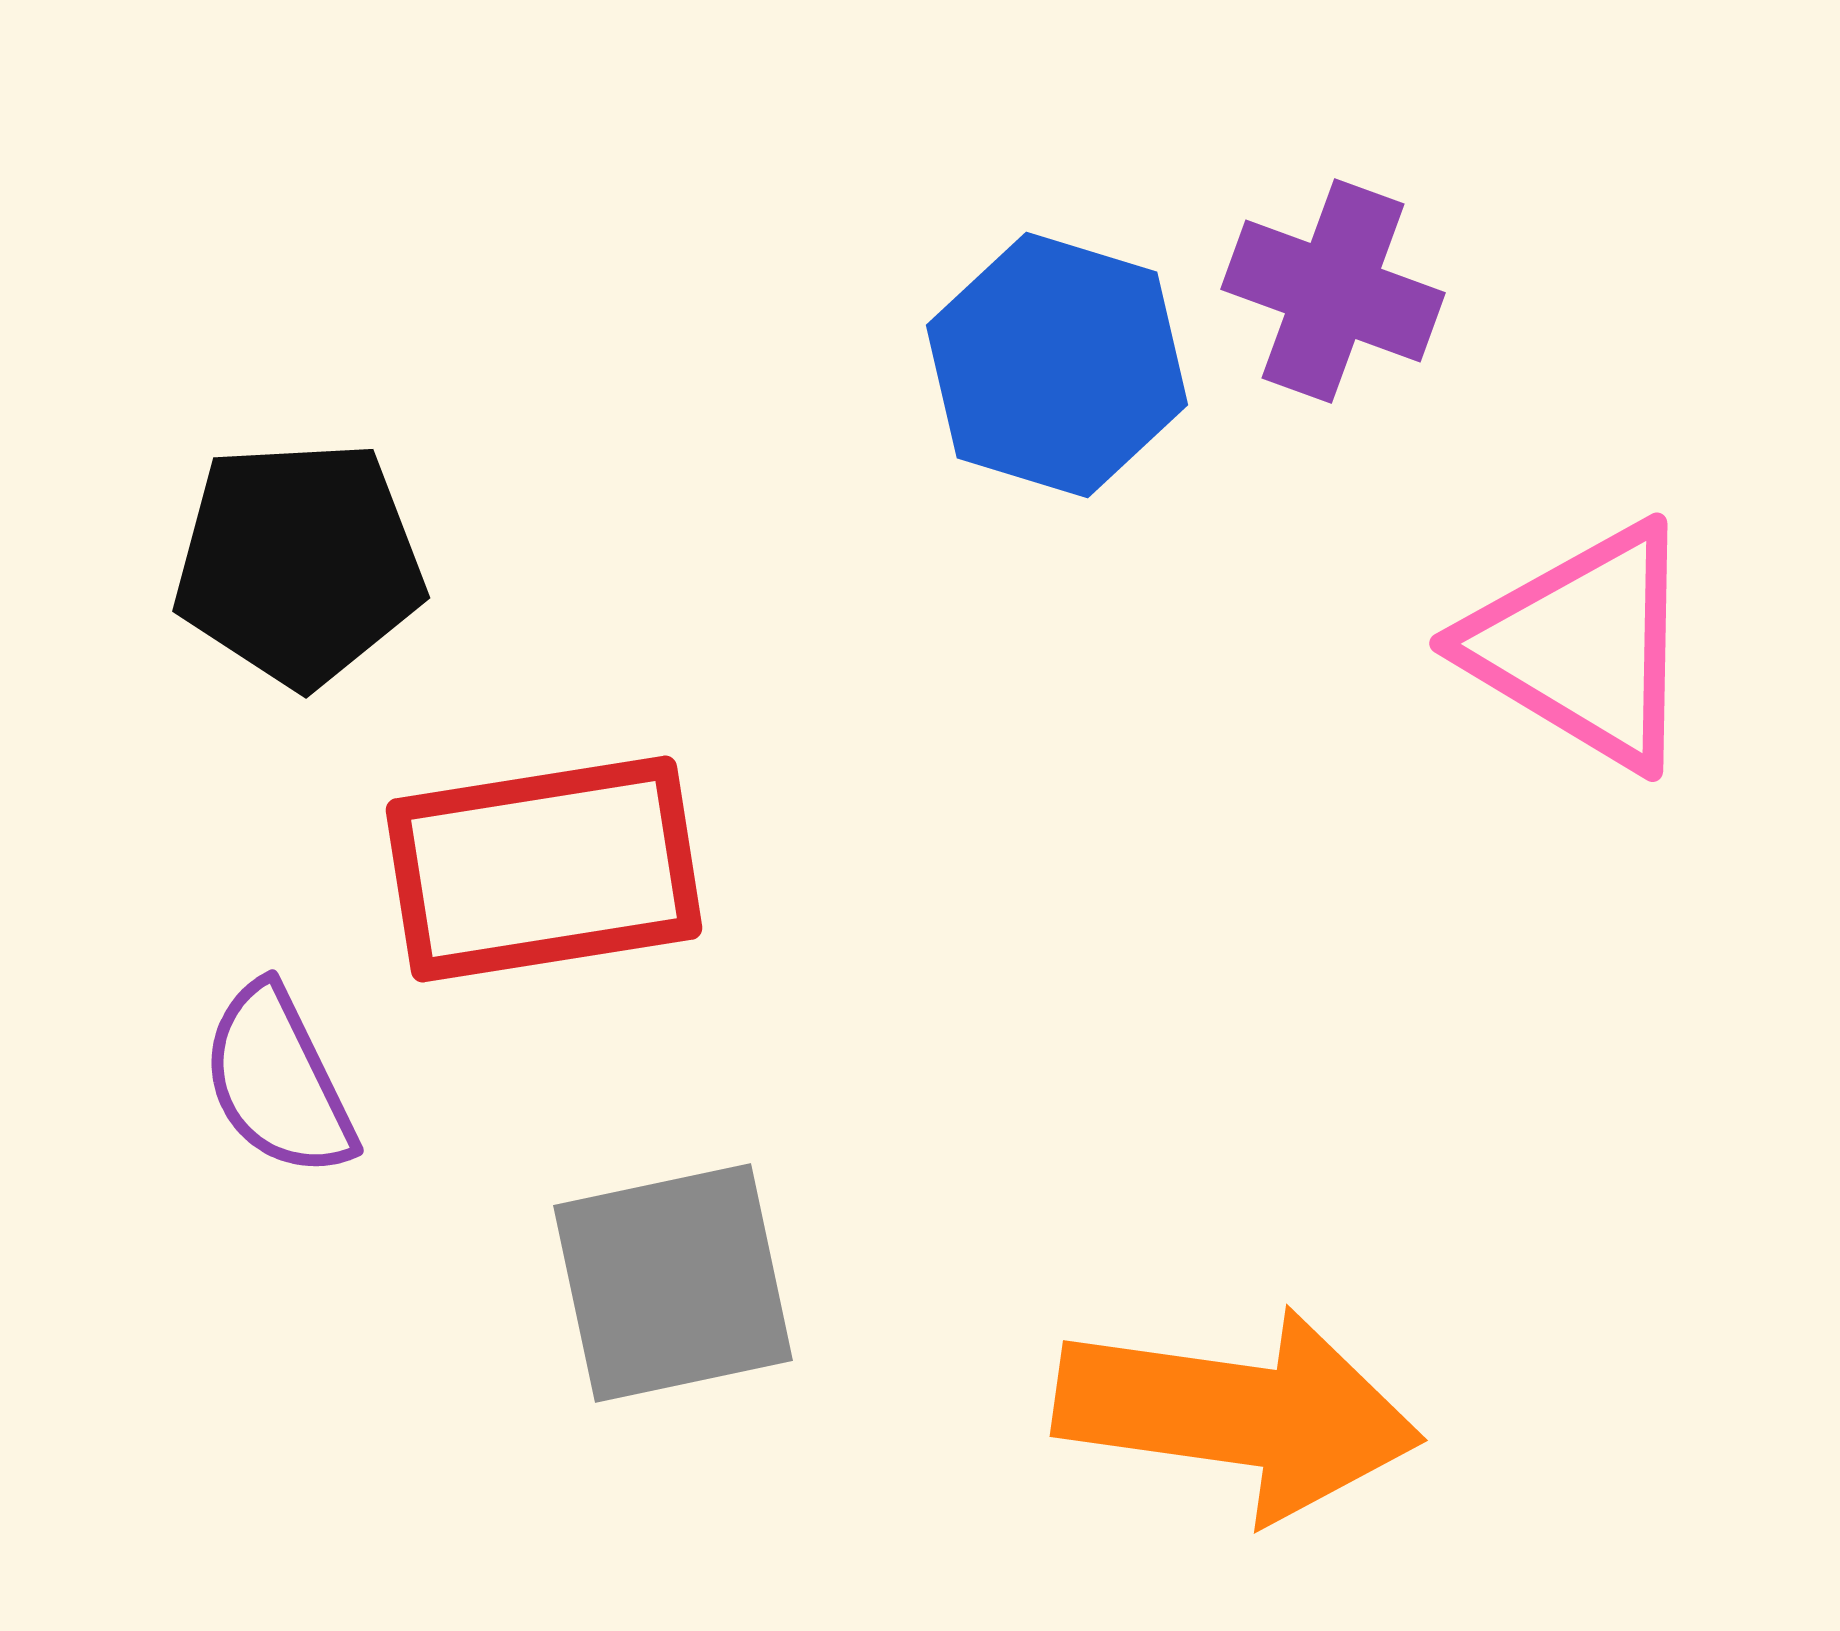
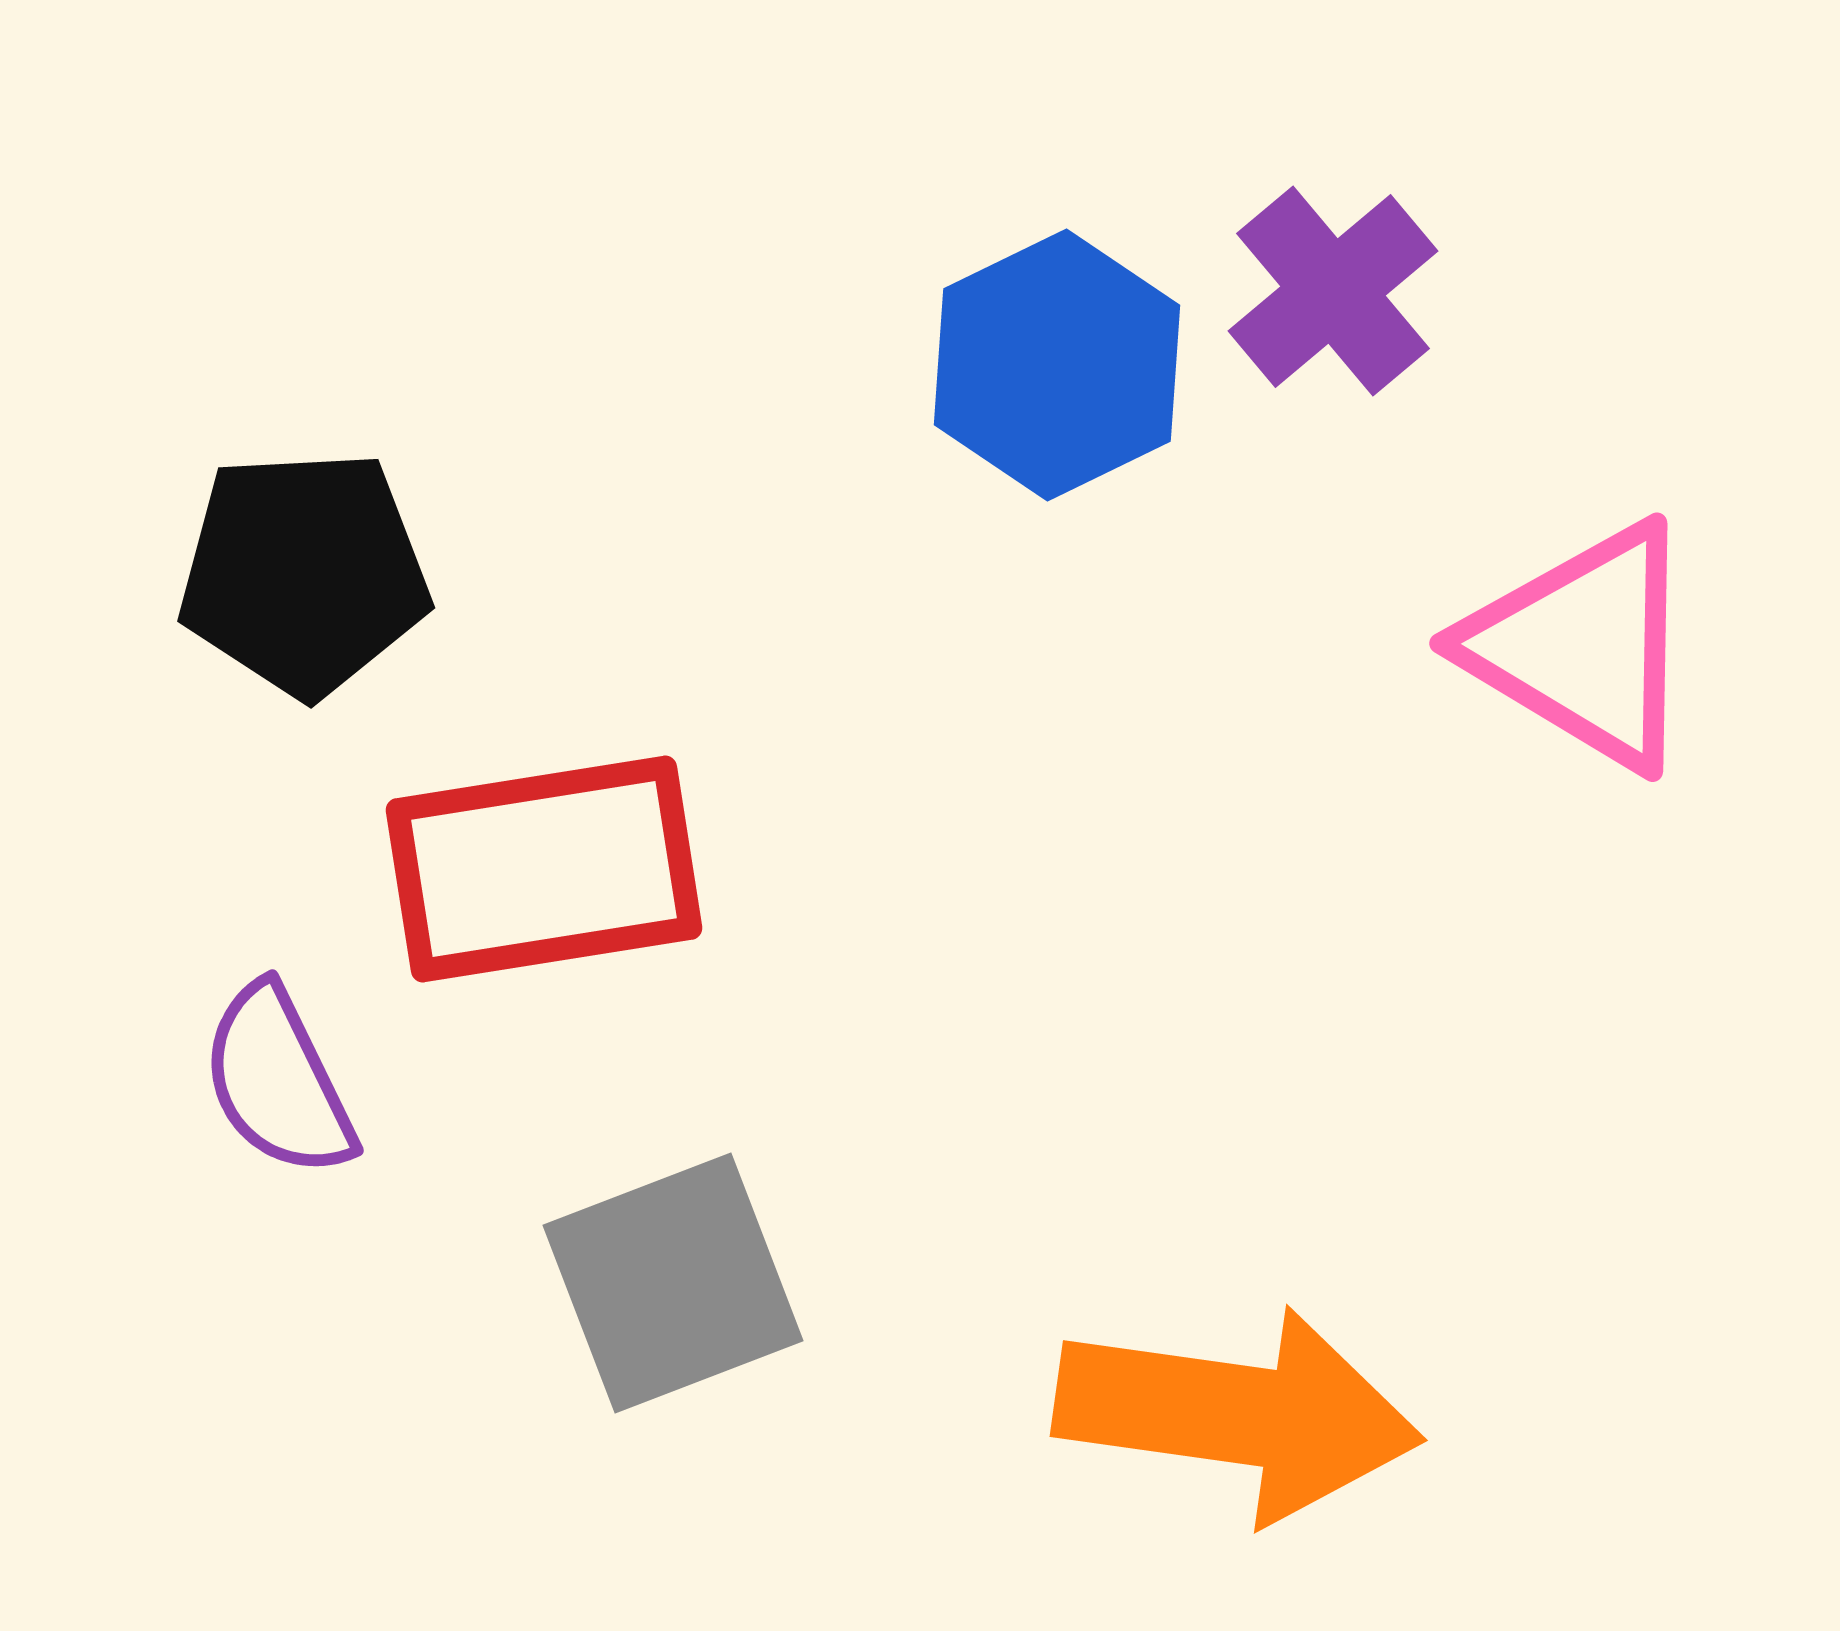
purple cross: rotated 30 degrees clockwise
blue hexagon: rotated 17 degrees clockwise
black pentagon: moved 5 px right, 10 px down
gray square: rotated 9 degrees counterclockwise
